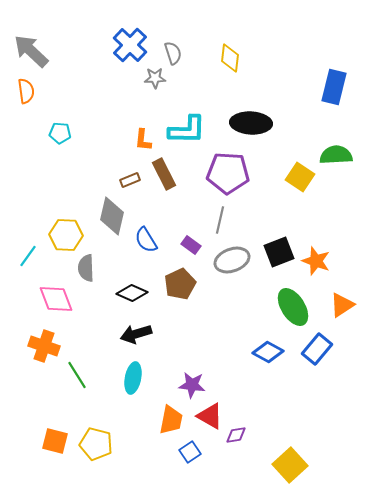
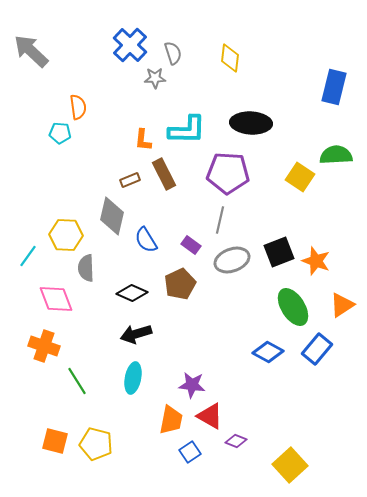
orange semicircle at (26, 91): moved 52 px right, 16 px down
green line at (77, 375): moved 6 px down
purple diamond at (236, 435): moved 6 px down; rotated 30 degrees clockwise
